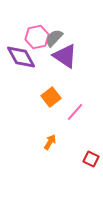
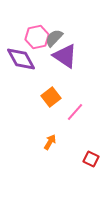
purple diamond: moved 2 px down
